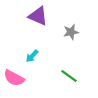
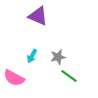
gray star: moved 13 px left, 25 px down
cyan arrow: rotated 16 degrees counterclockwise
